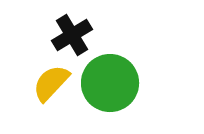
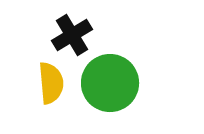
yellow semicircle: rotated 132 degrees clockwise
